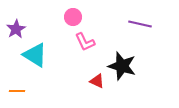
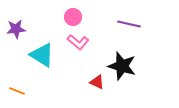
purple line: moved 11 px left
purple star: rotated 24 degrees clockwise
pink L-shape: moved 7 px left; rotated 25 degrees counterclockwise
cyan triangle: moved 7 px right
red triangle: moved 1 px down
orange line: rotated 21 degrees clockwise
